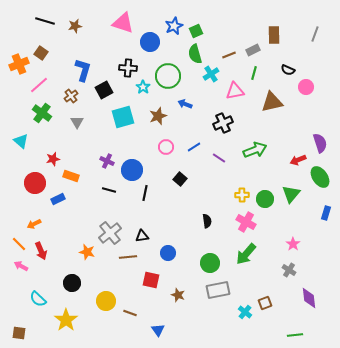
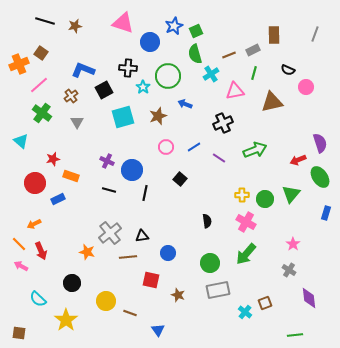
blue L-shape at (83, 70): rotated 85 degrees counterclockwise
